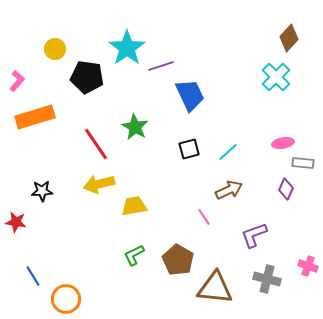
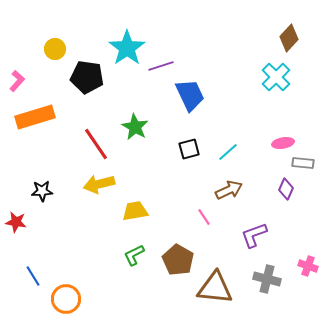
yellow trapezoid: moved 1 px right, 5 px down
